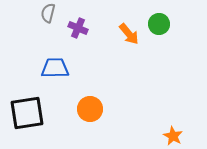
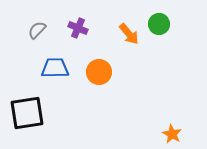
gray semicircle: moved 11 px left, 17 px down; rotated 30 degrees clockwise
orange circle: moved 9 px right, 37 px up
orange star: moved 1 px left, 2 px up
